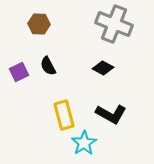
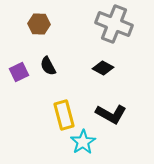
cyan star: moved 1 px left, 1 px up
